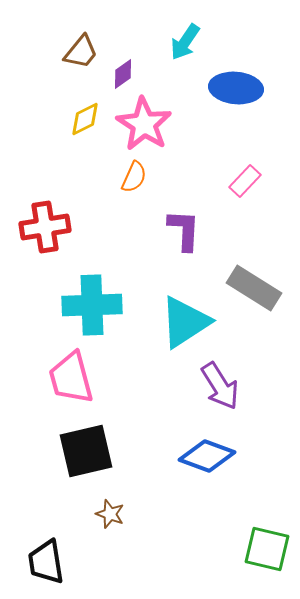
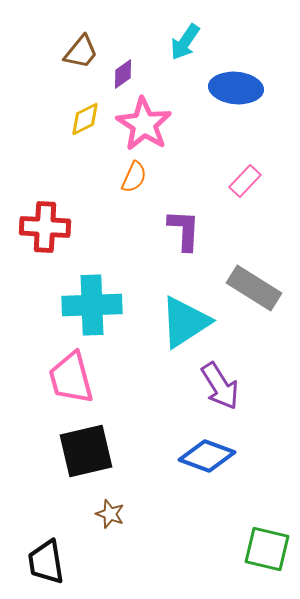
red cross: rotated 12 degrees clockwise
